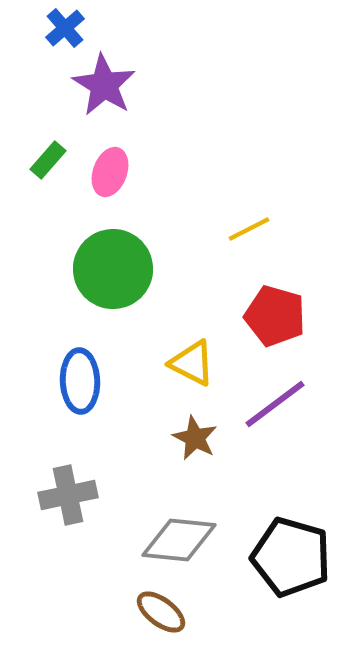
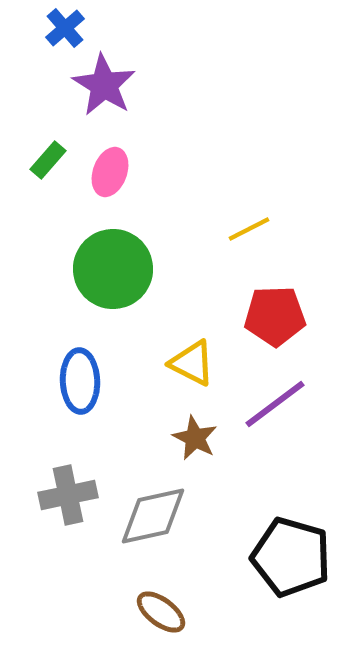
red pentagon: rotated 18 degrees counterclockwise
gray diamond: moved 26 px left, 24 px up; rotated 18 degrees counterclockwise
